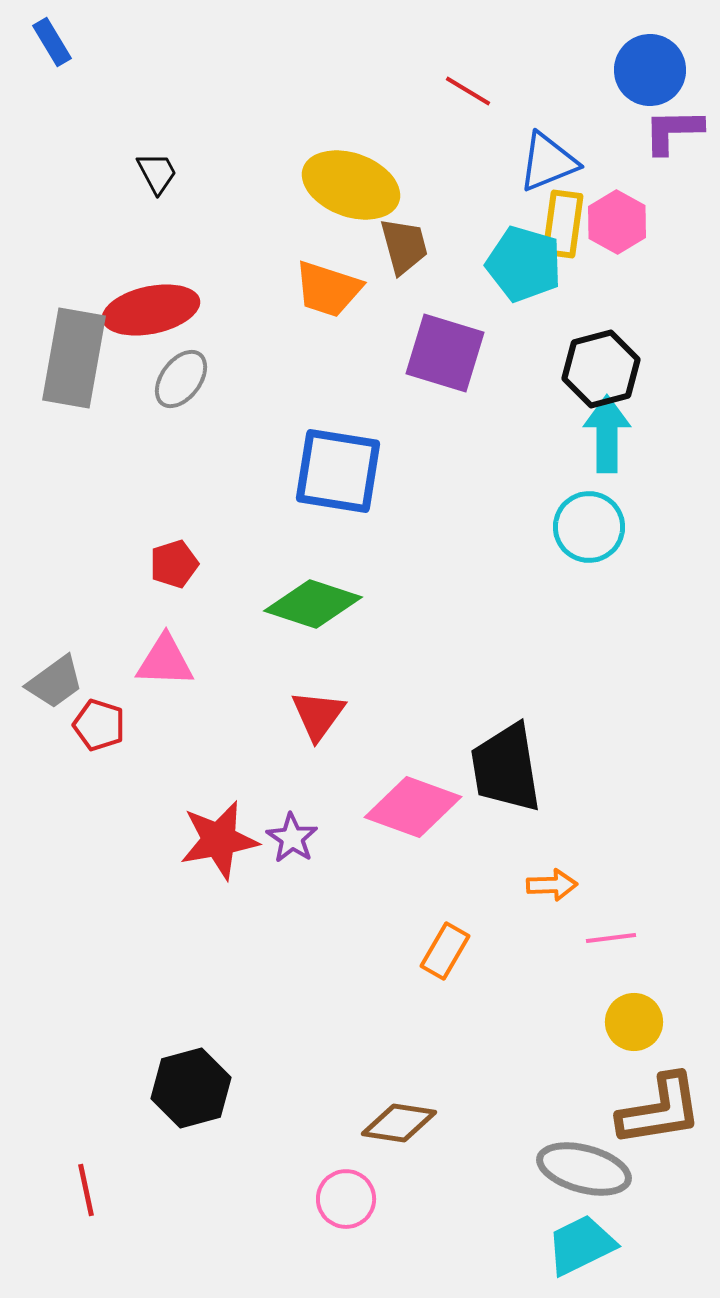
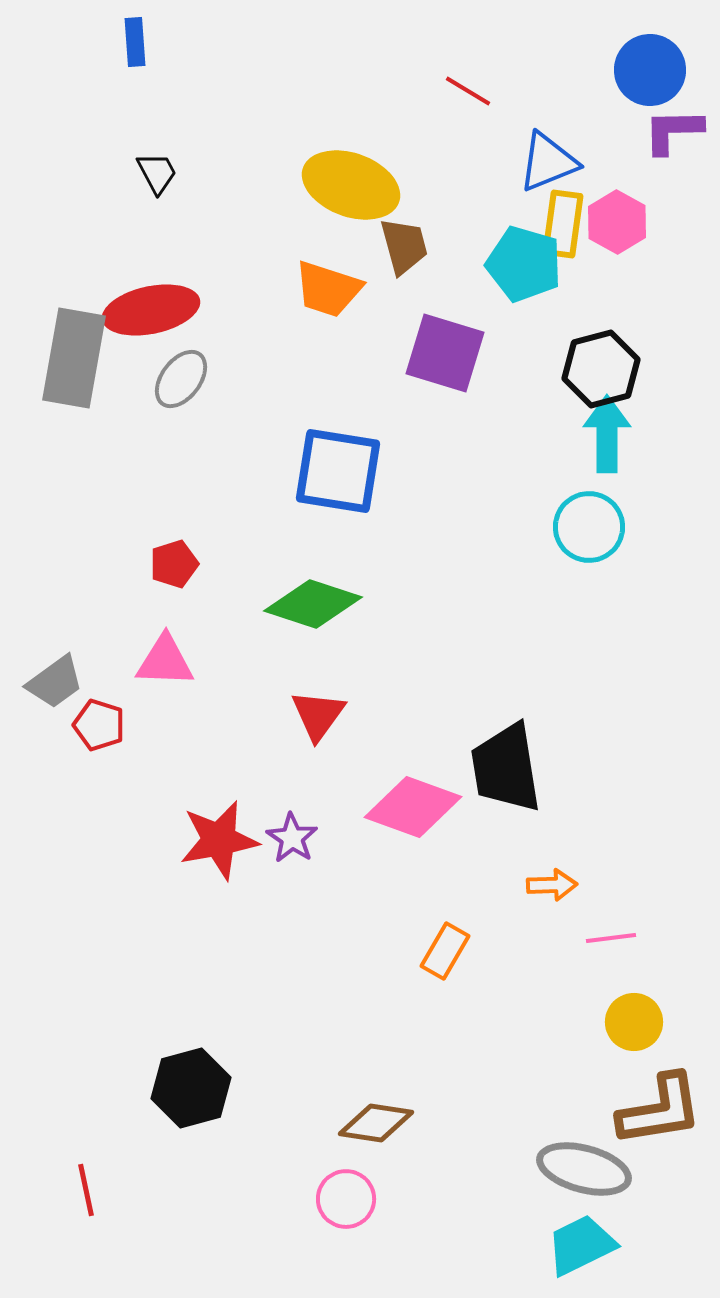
blue rectangle at (52, 42): moved 83 px right; rotated 27 degrees clockwise
brown diamond at (399, 1123): moved 23 px left
